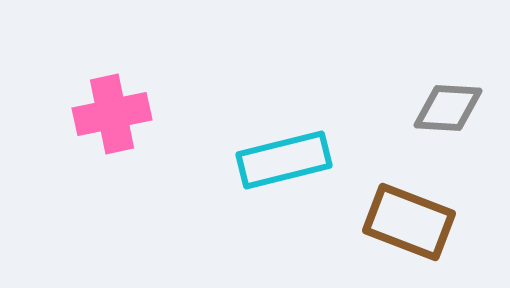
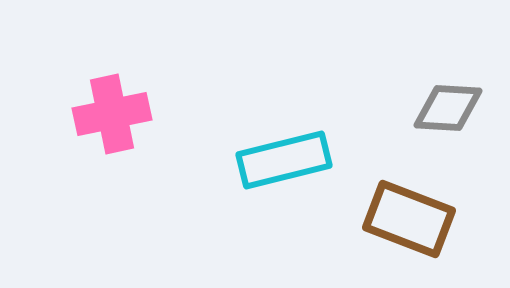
brown rectangle: moved 3 px up
